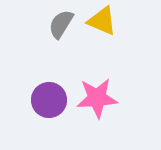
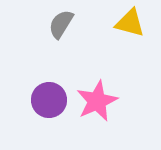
yellow triangle: moved 28 px right, 2 px down; rotated 8 degrees counterclockwise
pink star: moved 3 px down; rotated 21 degrees counterclockwise
